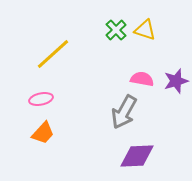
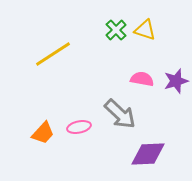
yellow line: rotated 9 degrees clockwise
pink ellipse: moved 38 px right, 28 px down
gray arrow: moved 4 px left, 2 px down; rotated 76 degrees counterclockwise
purple diamond: moved 11 px right, 2 px up
